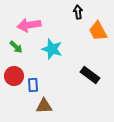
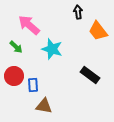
pink arrow: rotated 50 degrees clockwise
orange trapezoid: rotated 10 degrees counterclockwise
brown triangle: rotated 12 degrees clockwise
